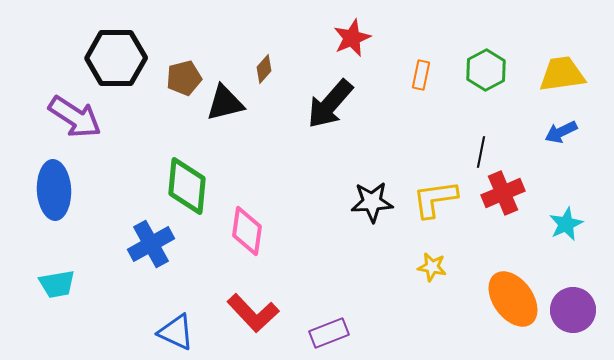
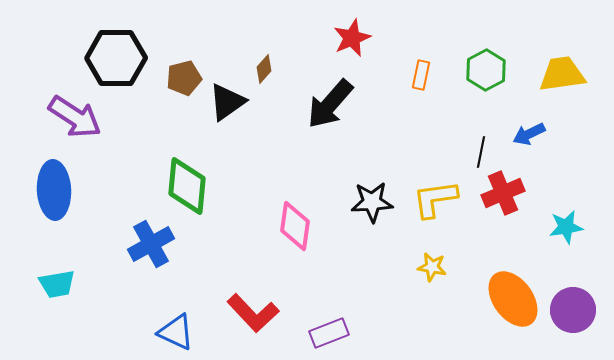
black triangle: moved 2 px right, 1 px up; rotated 21 degrees counterclockwise
blue arrow: moved 32 px left, 2 px down
cyan star: moved 3 px down; rotated 16 degrees clockwise
pink diamond: moved 48 px right, 5 px up
